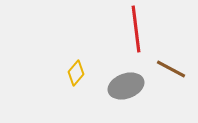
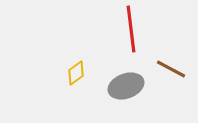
red line: moved 5 px left
yellow diamond: rotated 15 degrees clockwise
